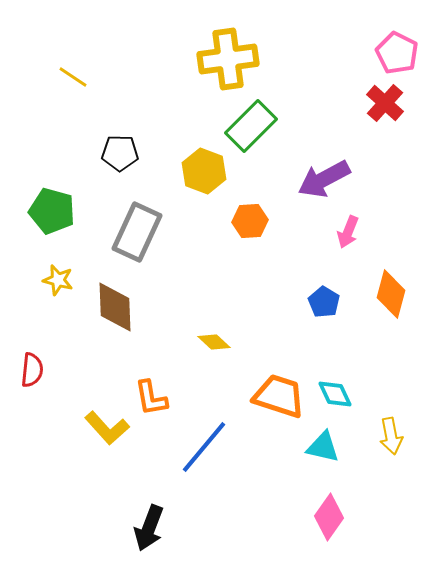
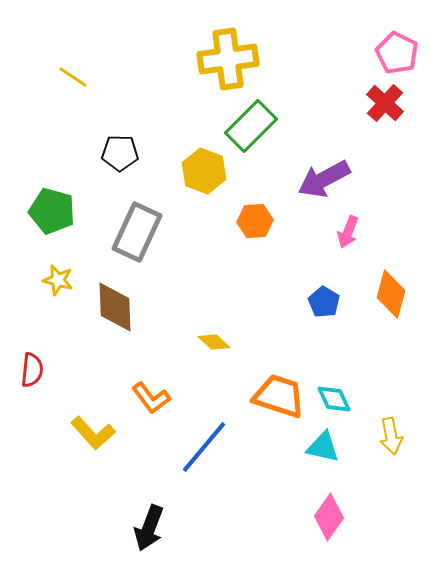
orange hexagon: moved 5 px right
cyan diamond: moved 1 px left, 5 px down
orange L-shape: rotated 27 degrees counterclockwise
yellow L-shape: moved 14 px left, 5 px down
